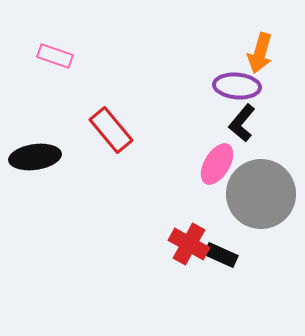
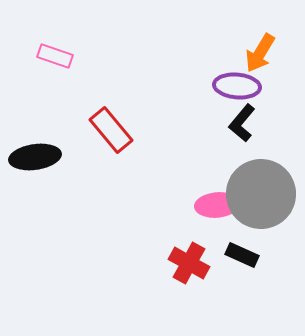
orange arrow: rotated 15 degrees clockwise
pink ellipse: moved 41 px down; rotated 54 degrees clockwise
red cross: moved 19 px down
black rectangle: moved 21 px right
